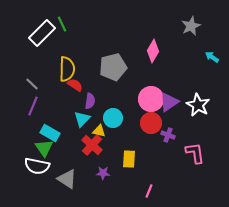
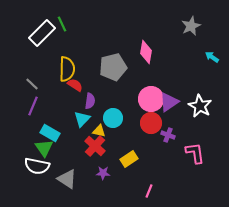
pink diamond: moved 7 px left, 1 px down; rotated 20 degrees counterclockwise
white star: moved 2 px right, 1 px down
red cross: moved 3 px right, 1 px down
yellow rectangle: rotated 54 degrees clockwise
